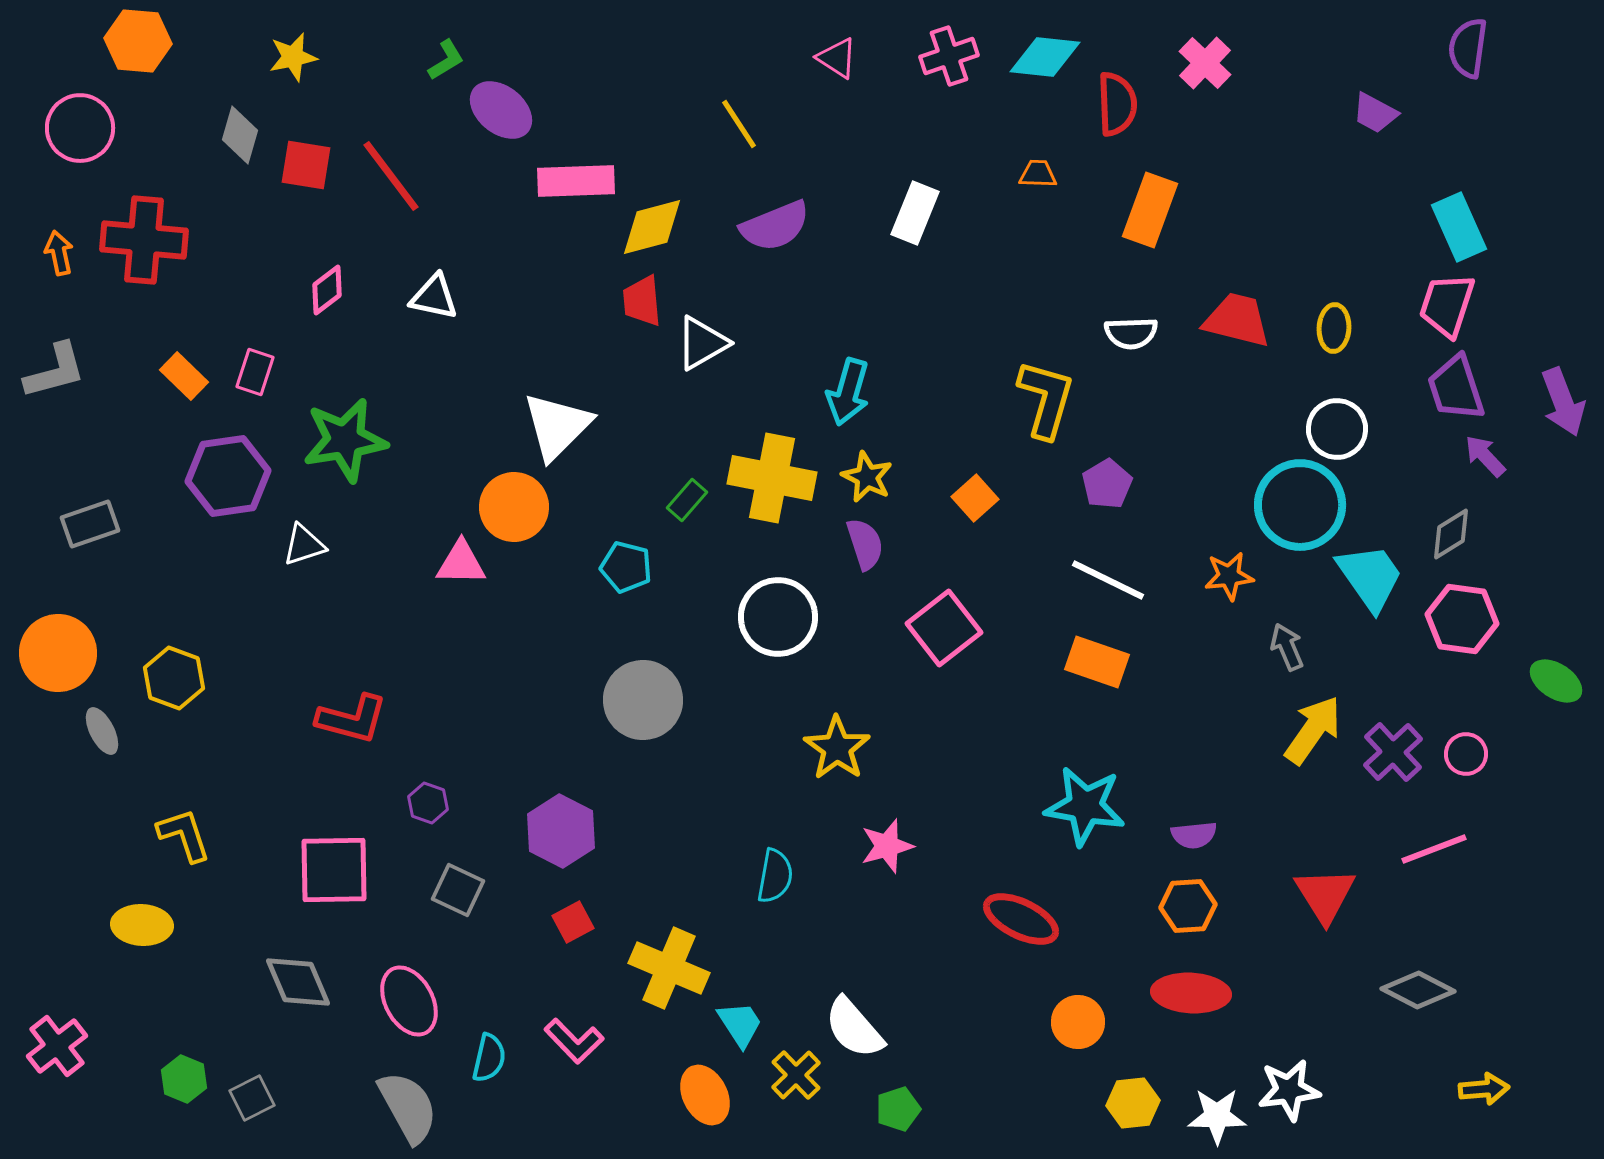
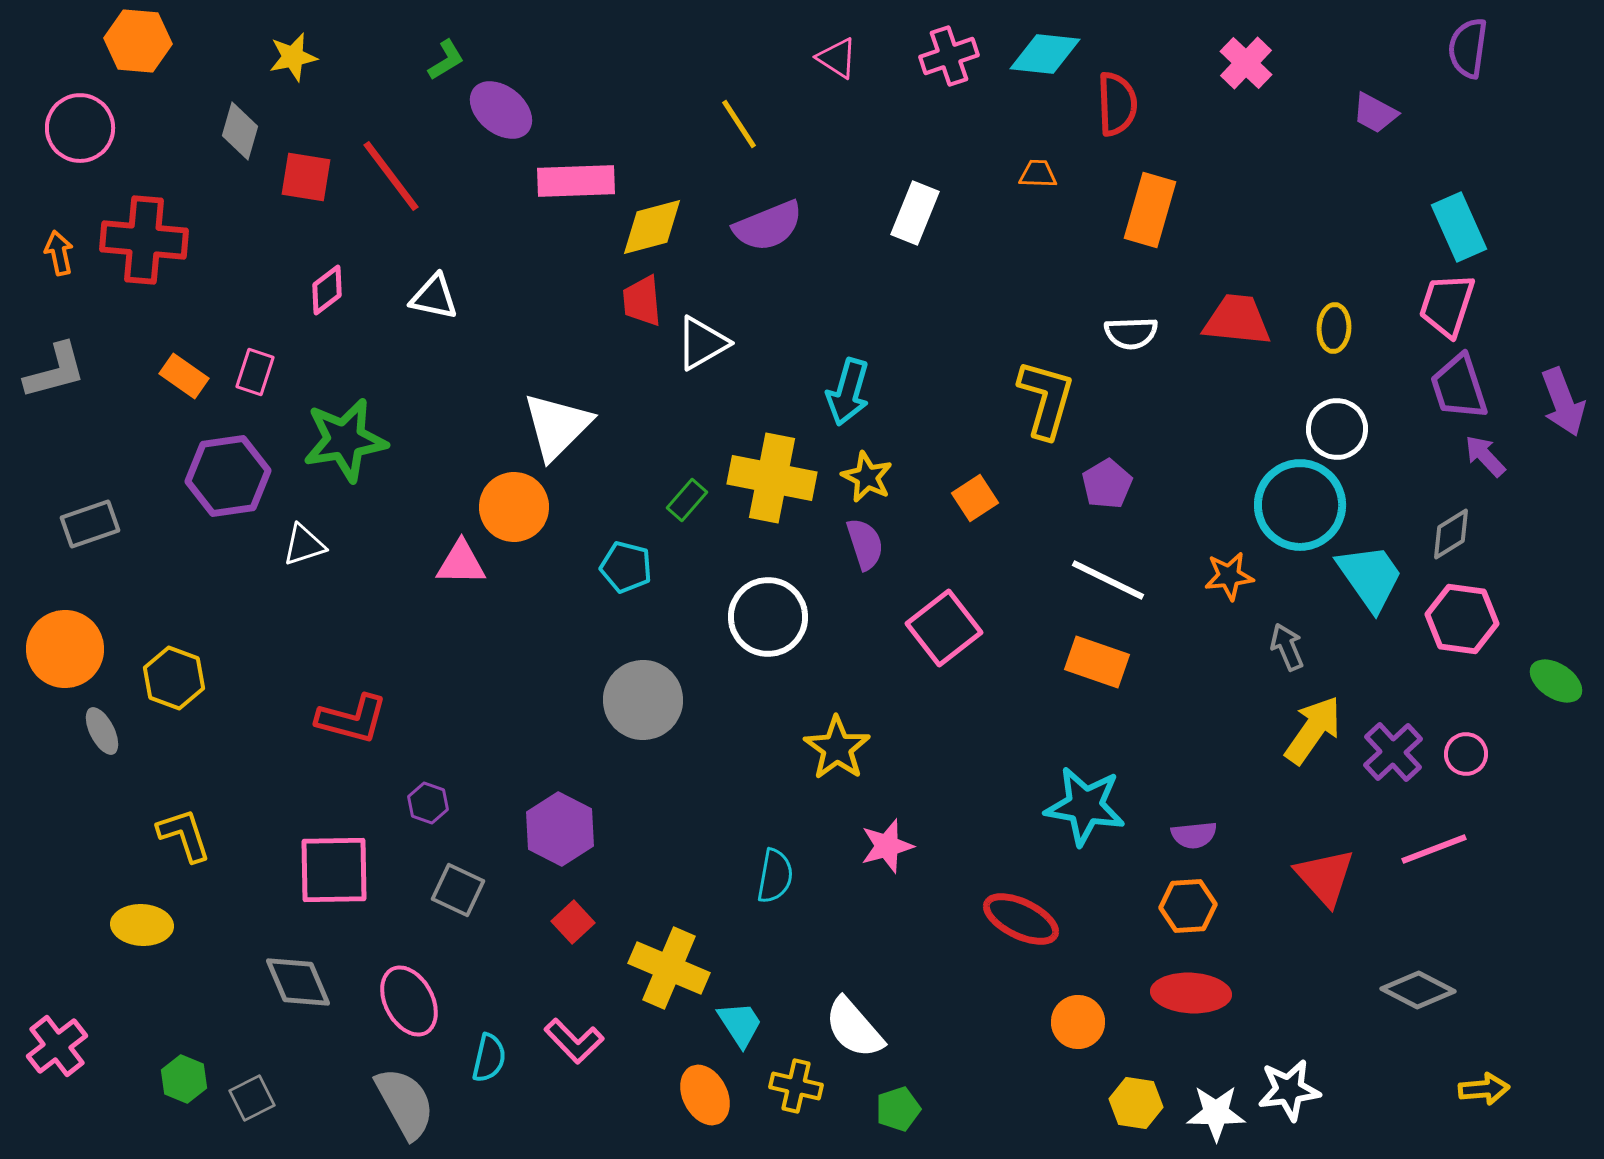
cyan diamond at (1045, 57): moved 3 px up
pink cross at (1205, 63): moved 41 px right
gray diamond at (240, 135): moved 4 px up
red square at (306, 165): moved 12 px down
orange rectangle at (1150, 210): rotated 4 degrees counterclockwise
purple semicircle at (775, 226): moved 7 px left
red trapezoid at (1237, 320): rotated 8 degrees counterclockwise
orange rectangle at (184, 376): rotated 9 degrees counterclockwise
purple trapezoid at (1456, 388): moved 3 px right, 1 px up
orange square at (975, 498): rotated 9 degrees clockwise
white circle at (778, 617): moved 10 px left
orange circle at (58, 653): moved 7 px right, 4 px up
purple hexagon at (561, 831): moved 1 px left, 2 px up
red triangle at (1325, 895): moved 18 px up; rotated 10 degrees counterclockwise
red square at (573, 922): rotated 15 degrees counterclockwise
yellow cross at (796, 1075): moved 11 px down; rotated 33 degrees counterclockwise
yellow hexagon at (1133, 1103): moved 3 px right; rotated 15 degrees clockwise
gray semicircle at (408, 1107): moved 3 px left, 4 px up
white star at (1217, 1116): moved 1 px left, 3 px up
